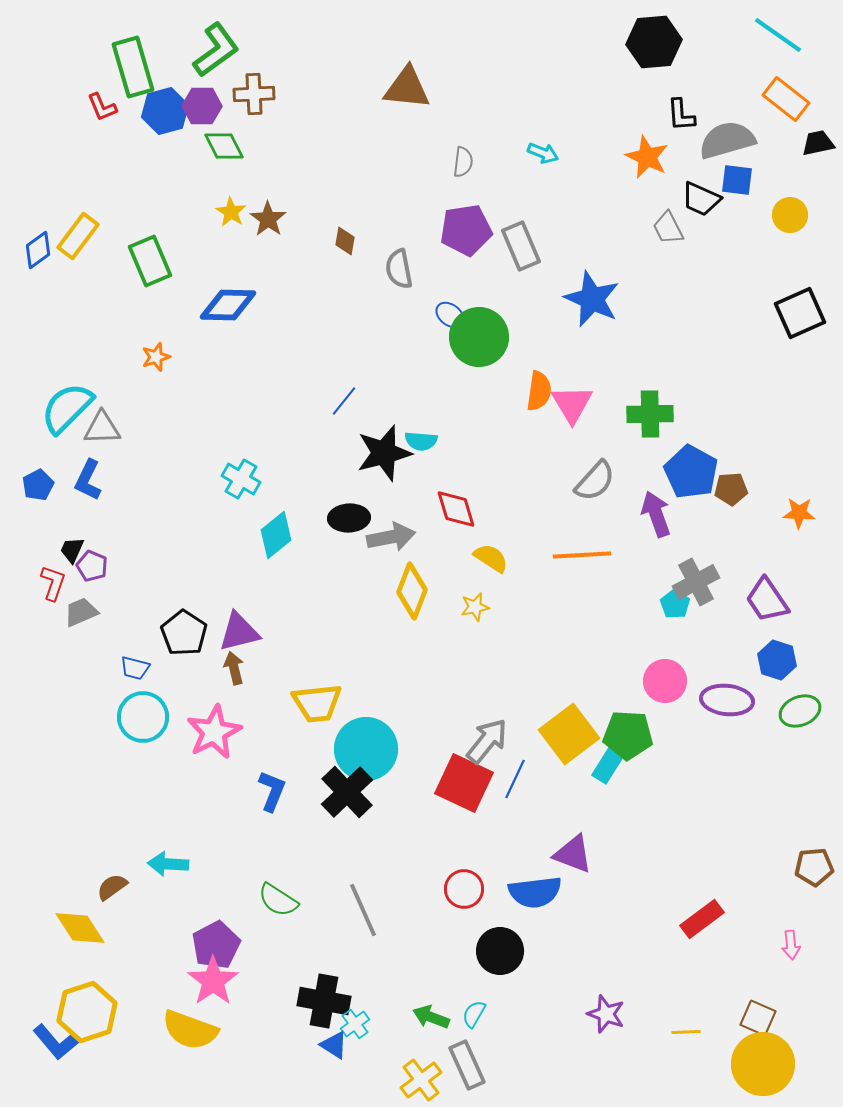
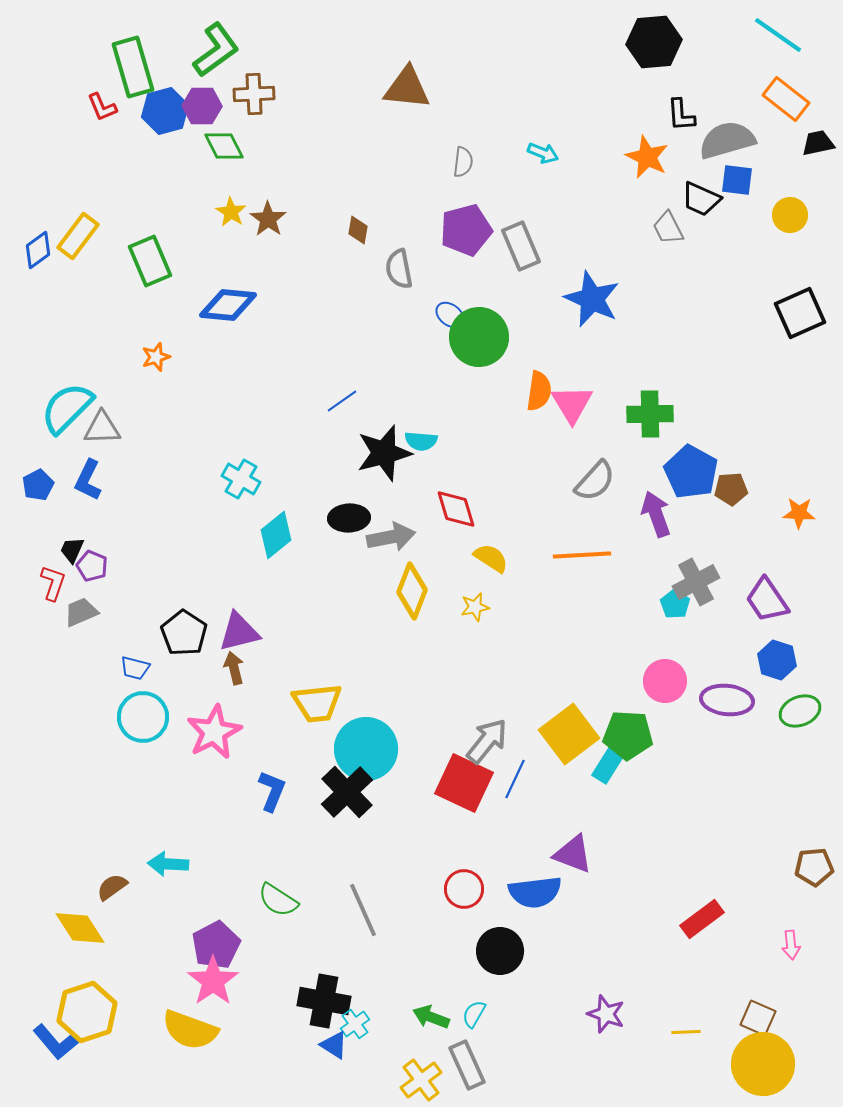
purple pentagon at (466, 230): rotated 6 degrees counterclockwise
brown diamond at (345, 241): moved 13 px right, 11 px up
blue diamond at (228, 305): rotated 4 degrees clockwise
blue line at (344, 401): moved 2 px left; rotated 16 degrees clockwise
